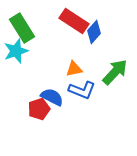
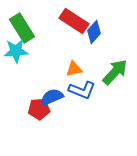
cyan star: rotated 15 degrees clockwise
blue semicircle: rotated 50 degrees counterclockwise
red pentagon: rotated 15 degrees clockwise
